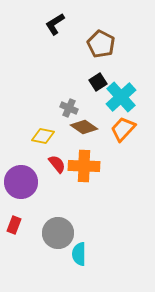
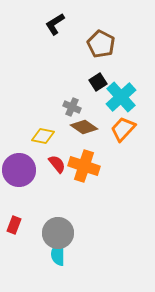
gray cross: moved 3 px right, 1 px up
orange cross: rotated 16 degrees clockwise
purple circle: moved 2 px left, 12 px up
cyan semicircle: moved 21 px left
